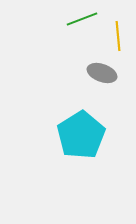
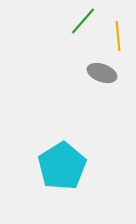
green line: moved 1 px right, 2 px down; rotated 28 degrees counterclockwise
cyan pentagon: moved 19 px left, 31 px down
